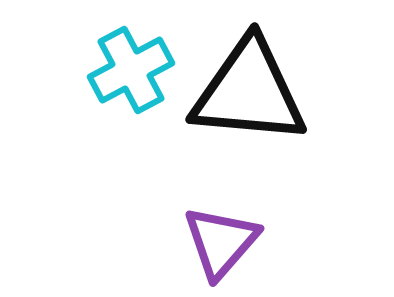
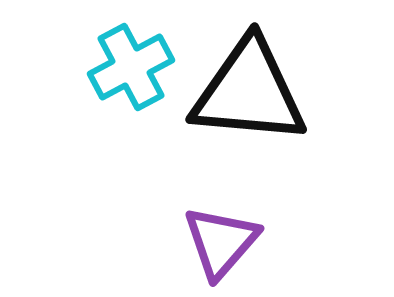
cyan cross: moved 3 px up
